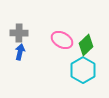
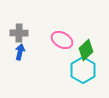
green diamond: moved 5 px down
